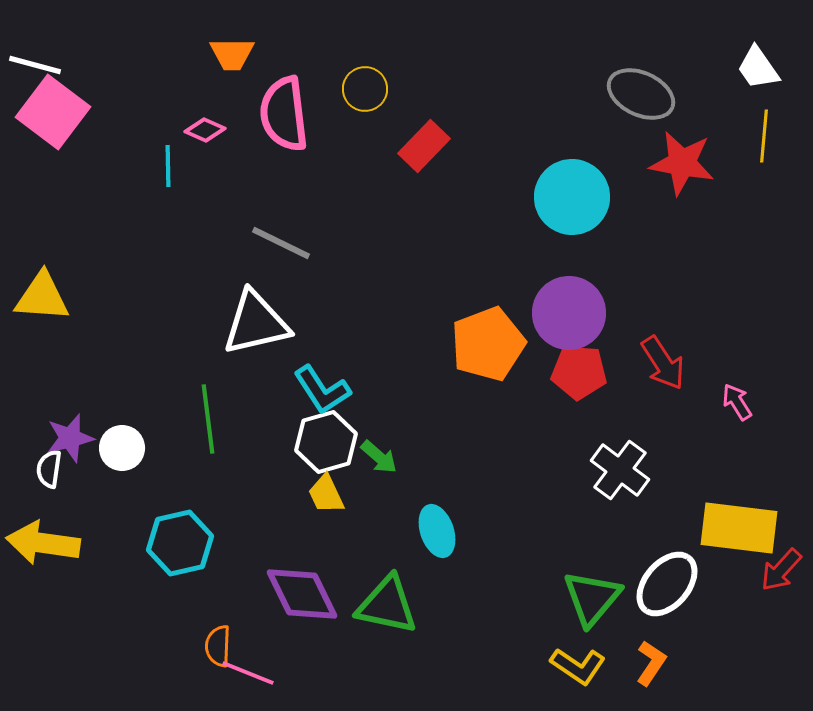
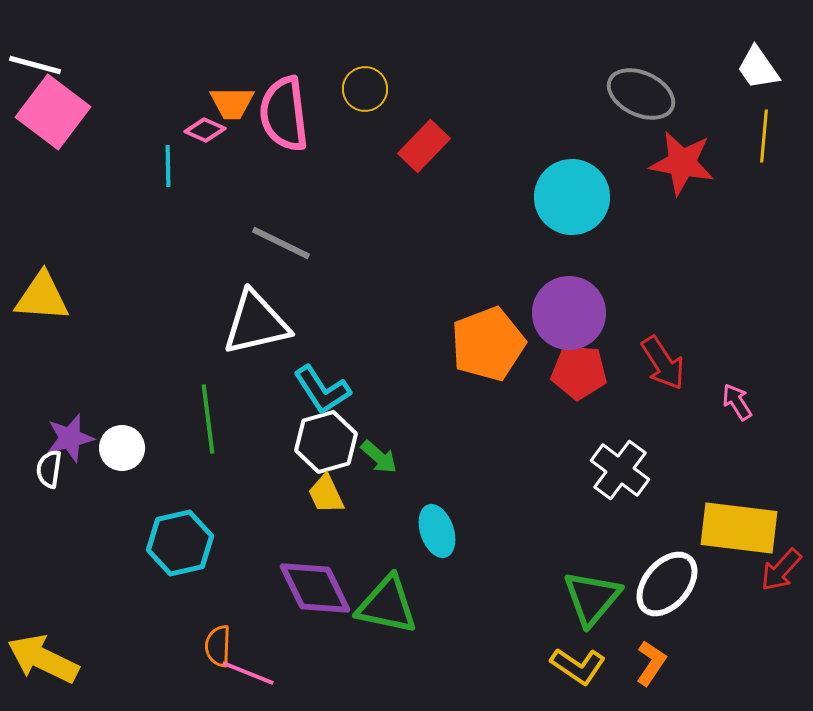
orange trapezoid at (232, 54): moved 49 px down
yellow arrow at (43, 543): moved 116 px down; rotated 18 degrees clockwise
purple diamond at (302, 594): moved 13 px right, 6 px up
